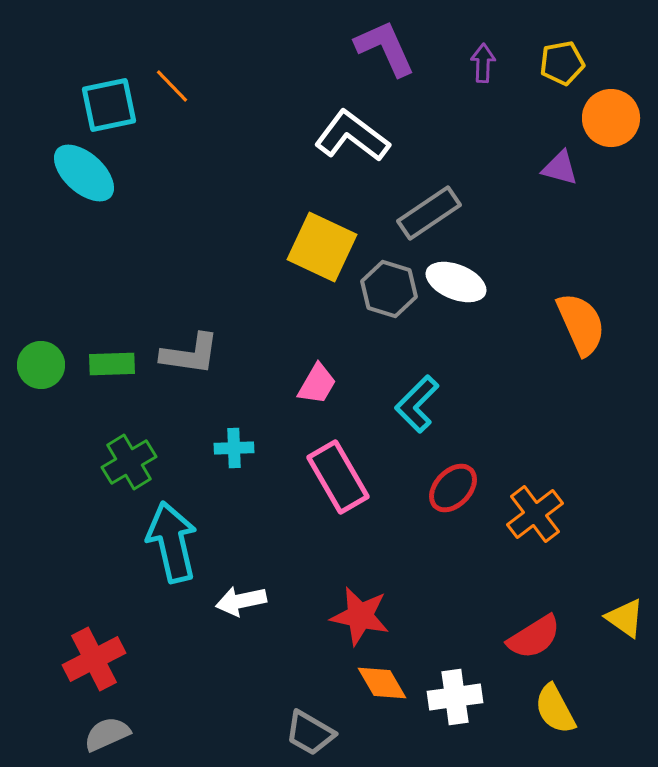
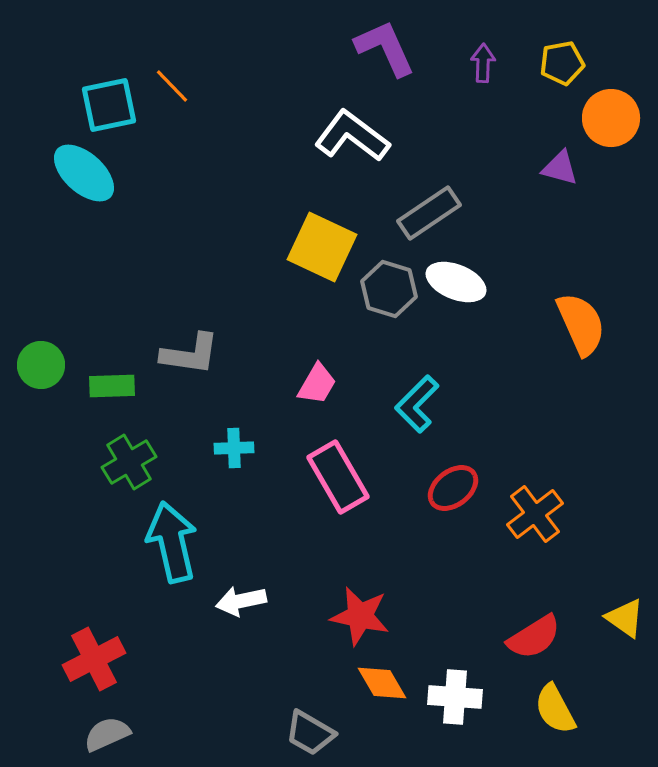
green rectangle: moved 22 px down
red ellipse: rotated 9 degrees clockwise
white cross: rotated 12 degrees clockwise
